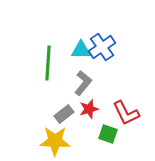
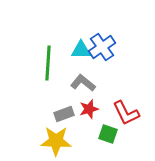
gray L-shape: rotated 90 degrees counterclockwise
gray rectangle: rotated 18 degrees clockwise
yellow star: moved 1 px right
